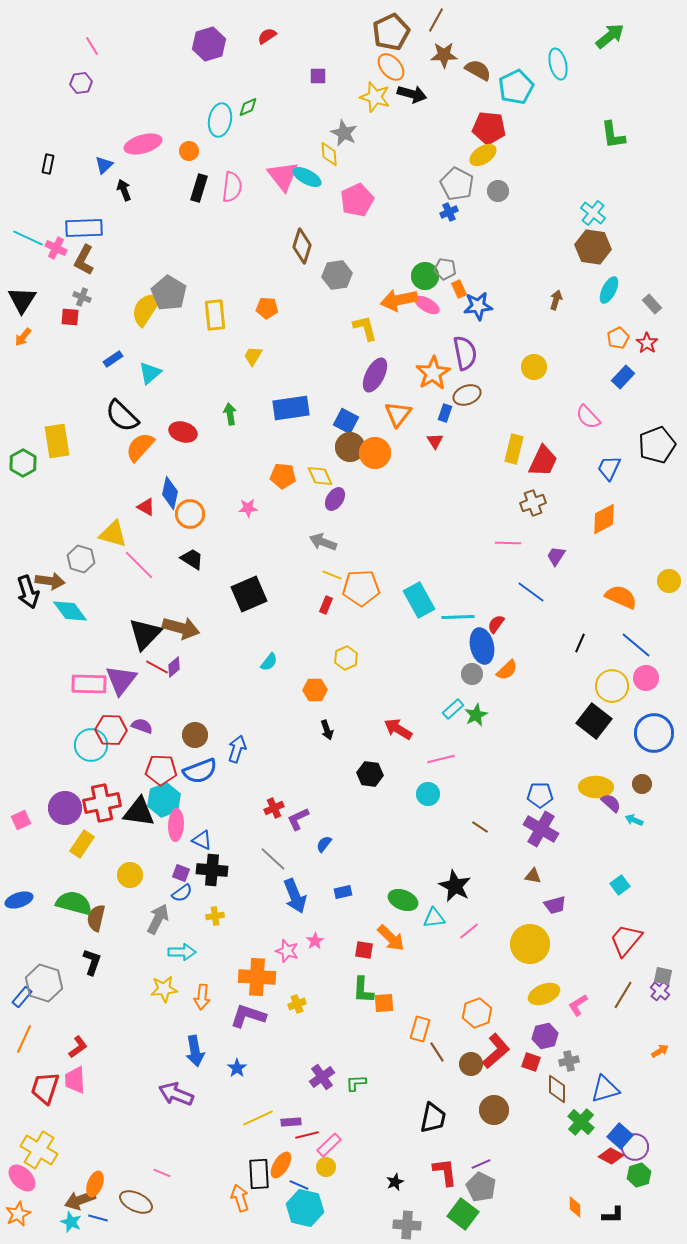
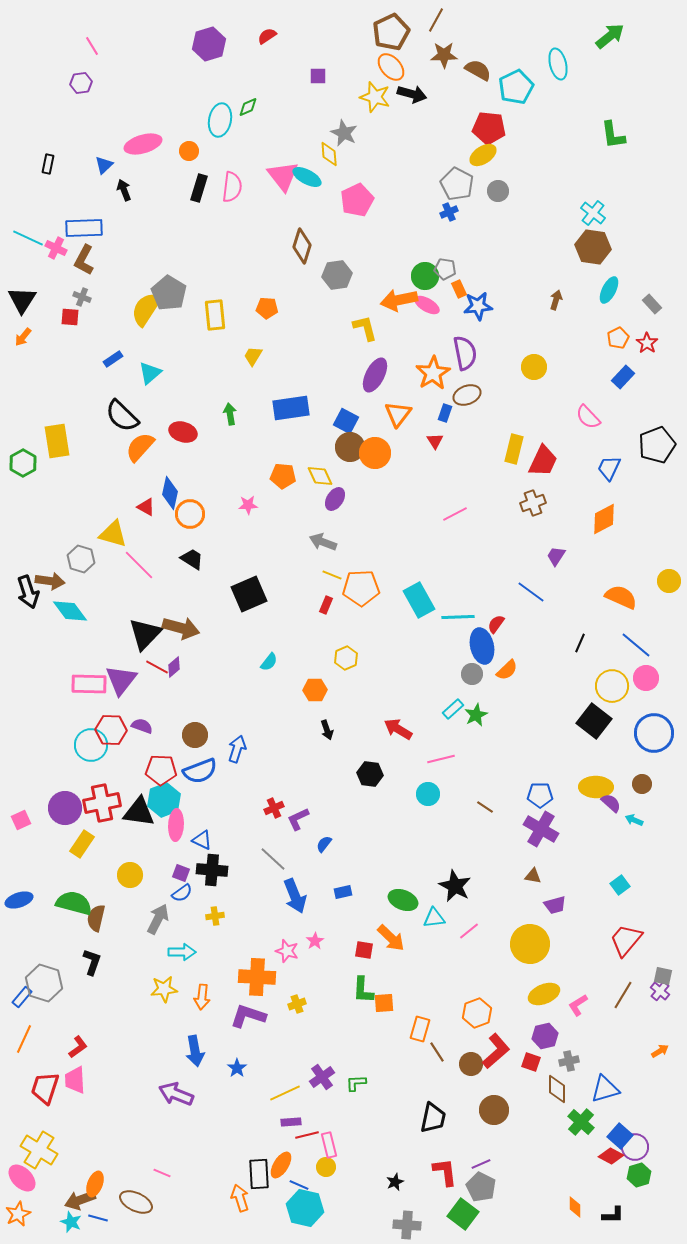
pink star at (248, 508): moved 3 px up
pink line at (508, 543): moved 53 px left, 29 px up; rotated 30 degrees counterclockwise
brown line at (480, 827): moved 5 px right, 20 px up
yellow line at (258, 1118): moved 27 px right, 25 px up
pink rectangle at (329, 1145): rotated 60 degrees counterclockwise
